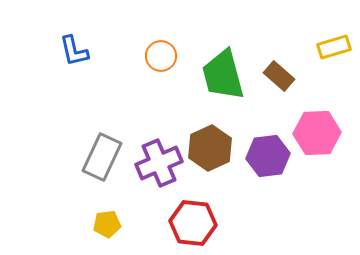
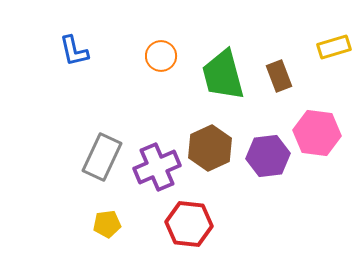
brown rectangle: rotated 28 degrees clockwise
pink hexagon: rotated 9 degrees clockwise
purple cross: moved 2 px left, 4 px down
red hexagon: moved 4 px left, 1 px down
